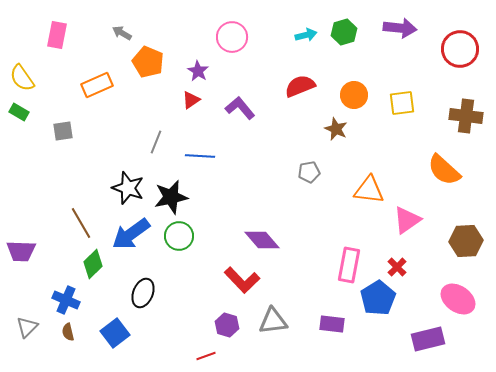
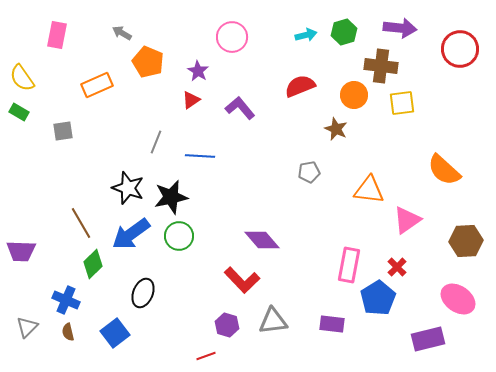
brown cross at (466, 116): moved 85 px left, 50 px up
